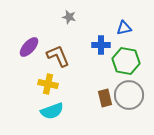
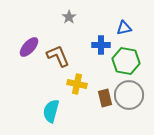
gray star: rotated 24 degrees clockwise
yellow cross: moved 29 px right
cyan semicircle: moved 1 px left; rotated 125 degrees clockwise
